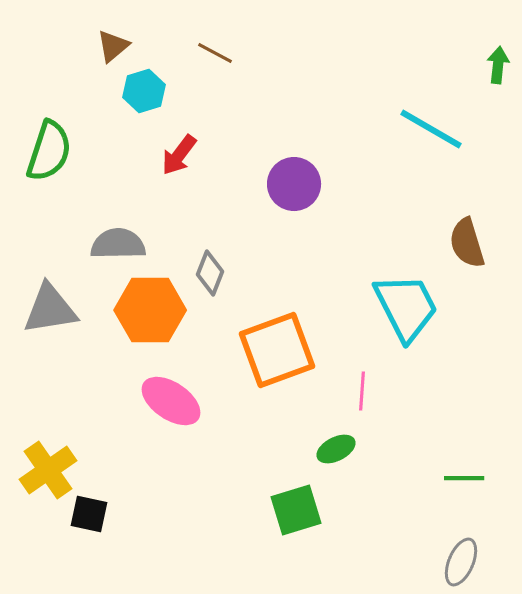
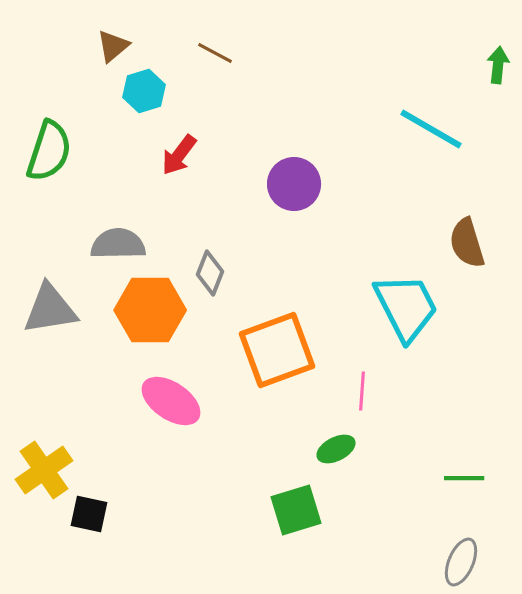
yellow cross: moved 4 px left
